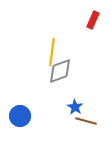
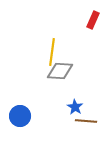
gray diamond: rotated 24 degrees clockwise
brown line: rotated 10 degrees counterclockwise
